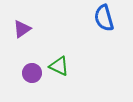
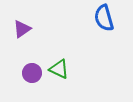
green triangle: moved 3 px down
